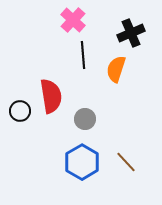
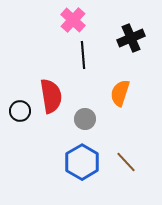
black cross: moved 5 px down
orange semicircle: moved 4 px right, 24 px down
